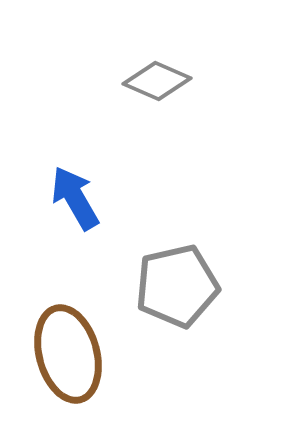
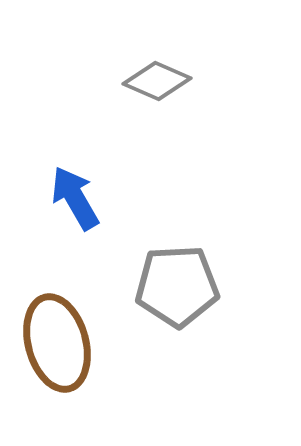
gray pentagon: rotated 10 degrees clockwise
brown ellipse: moved 11 px left, 11 px up
